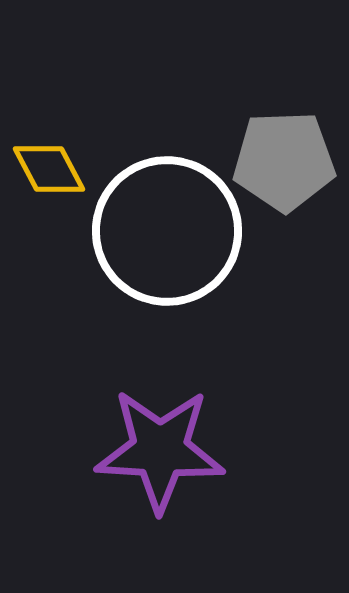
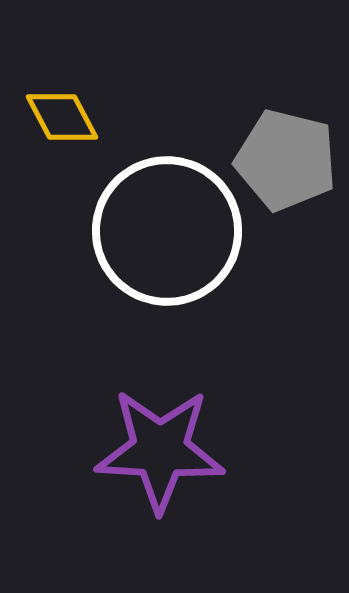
gray pentagon: moved 2 px right, 1 px up; rotated 16 degrees clockwise
yellow diamond: moved 13 px right, 52 px up
